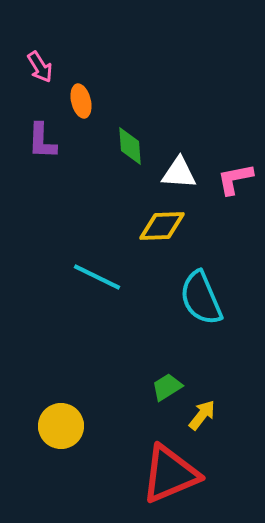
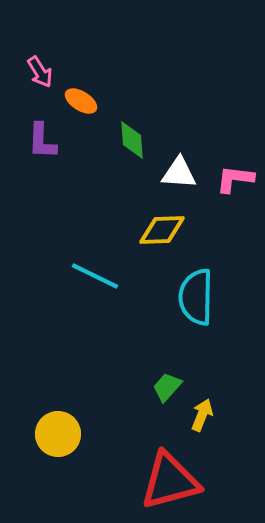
pink arrow: moved 5 px down
orange ellipse: rotated 44 degrees counterclockwise
green diamond: moved 2 px right, 6 px up
pink L-shape: rotated 18 degrees clockwise
yellow diamond: moved 4 px down
cyan line: moved 2 px left, 1 px up
cyan semicircle: moved 5 px left, 1 px up; rotated 24 degrees clockwise
green trapezoid: rotated 16 degrees counterclockwise
yellow arrow: rotated 16 degrees counterclockwise
yellow circle: moved 3 px left, 8 px down
red triangle: moved 7 px down; rotated 8 degrees clockwise
